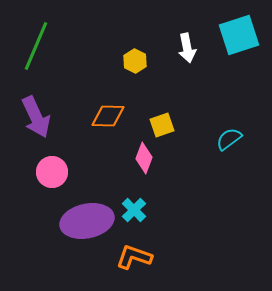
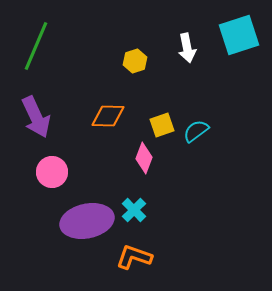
yellow hexagon: rotated 15 degrees clockwise
cyan semicircle: moved 33 px left, 8 px up
